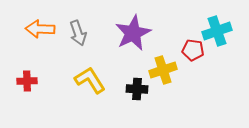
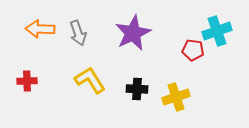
yellow cross: moved 13 px right, 27 px down
